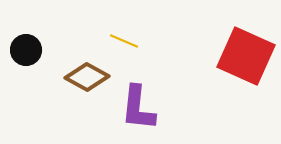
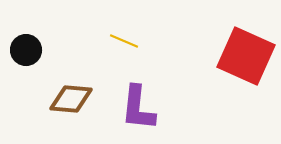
brown diamond: moved 16 px left, 22 px down; rotated 24 degrees counterclockwise
